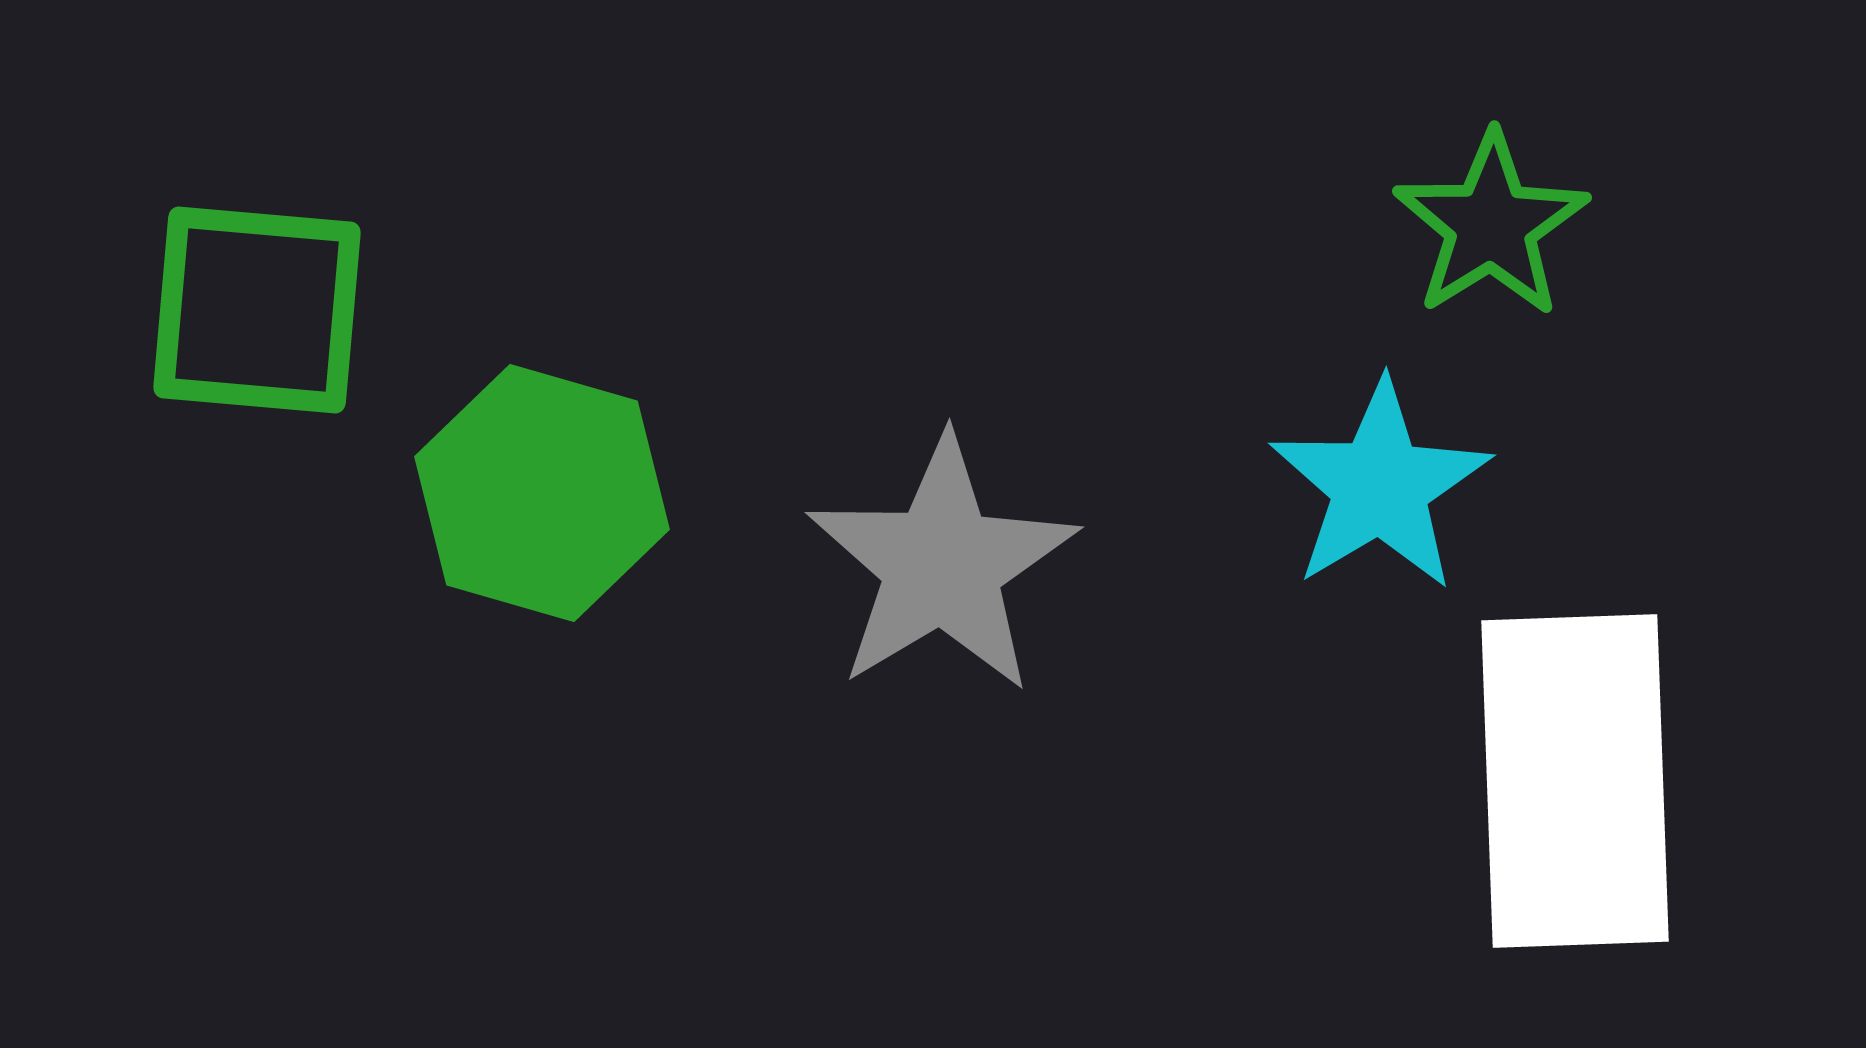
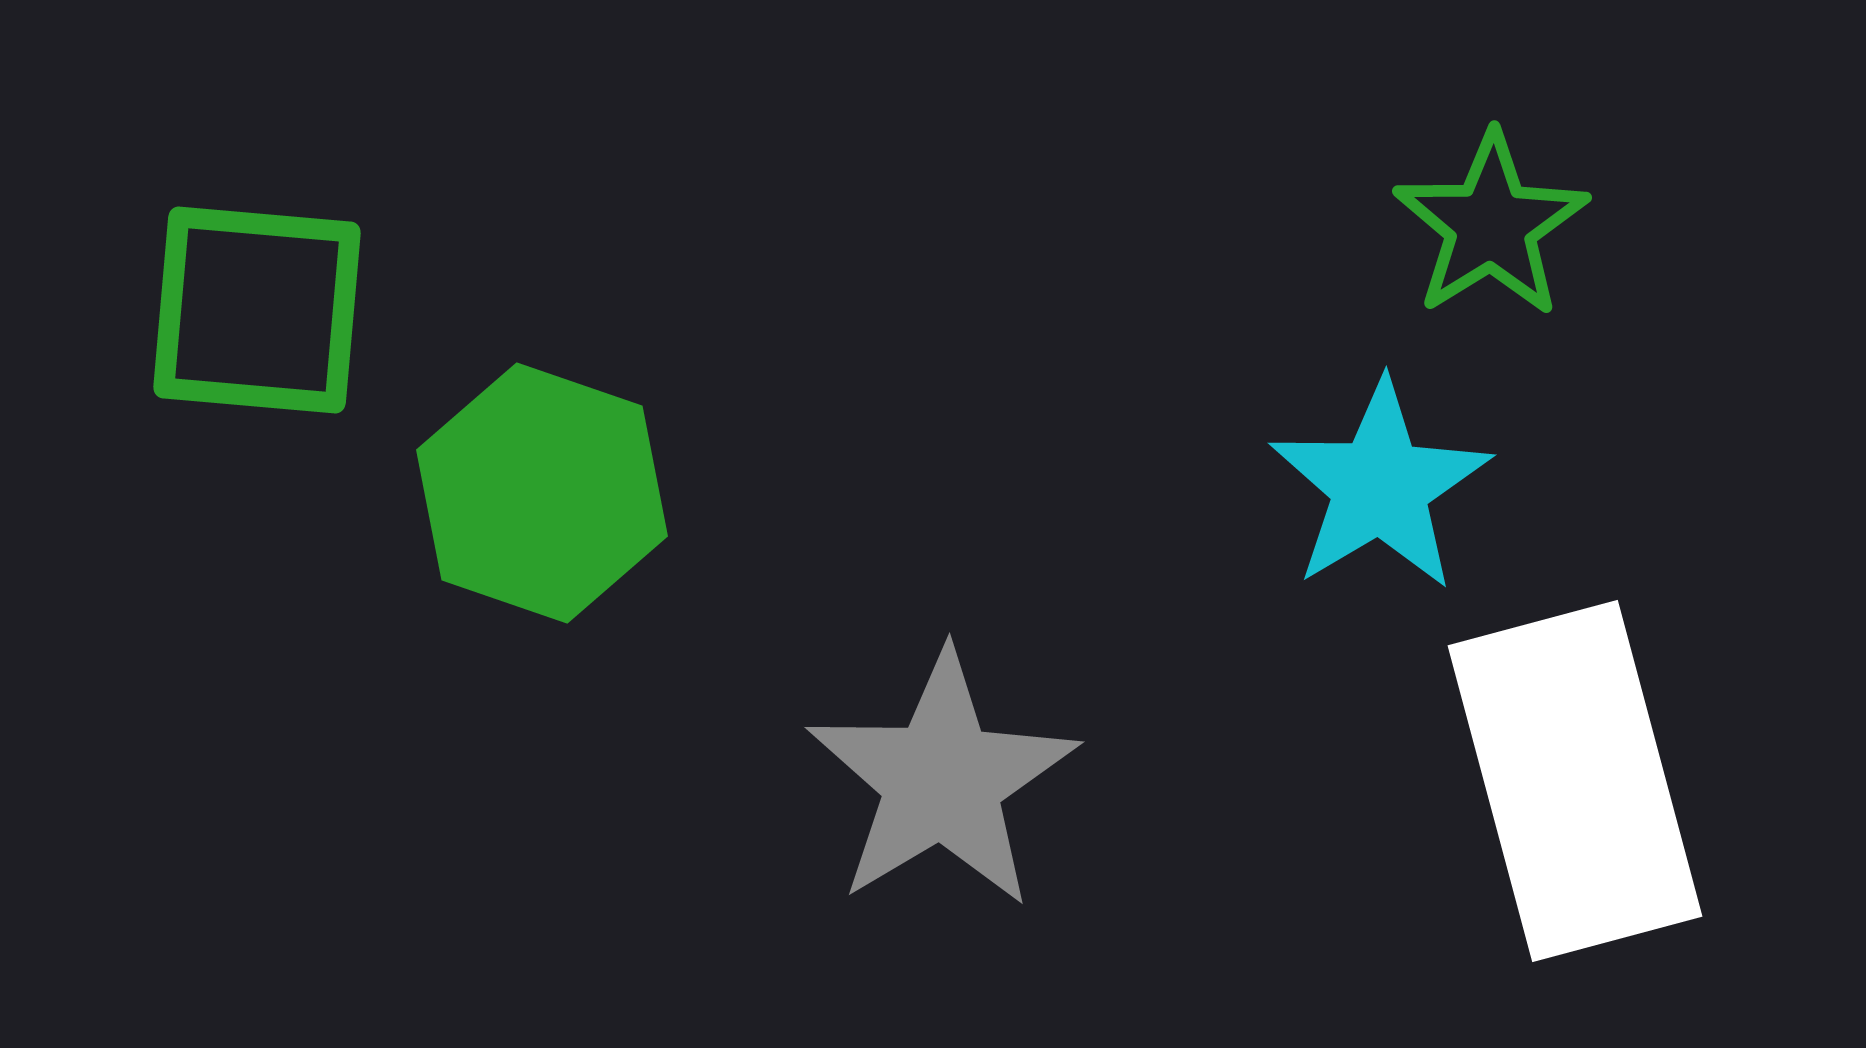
green hexagon: rotated 3 degrees clockwise
gray star: moved 215 px down
white rectangle: rotated 13 degrees counterclockwise
